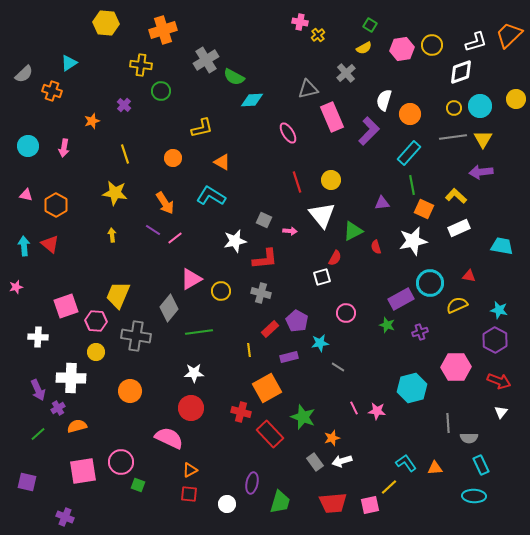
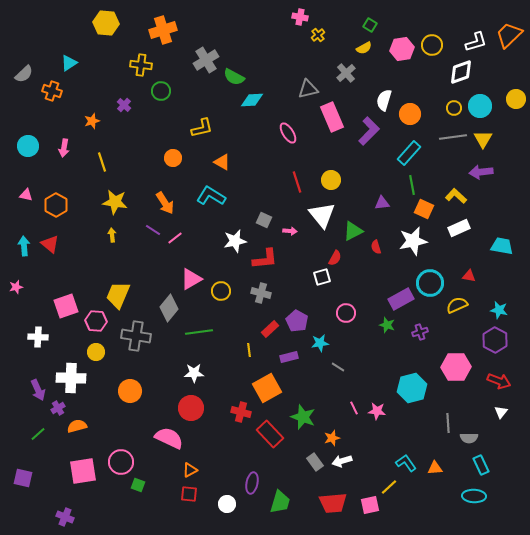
pink cross at (300, 22): moved 5 px up
yellow line at (125, 154): moved 23 px left, 8 px down
yellow star at (115, 193): moved 9 px down
purple square at (27, 482): moved 4 px left, 4 px up
